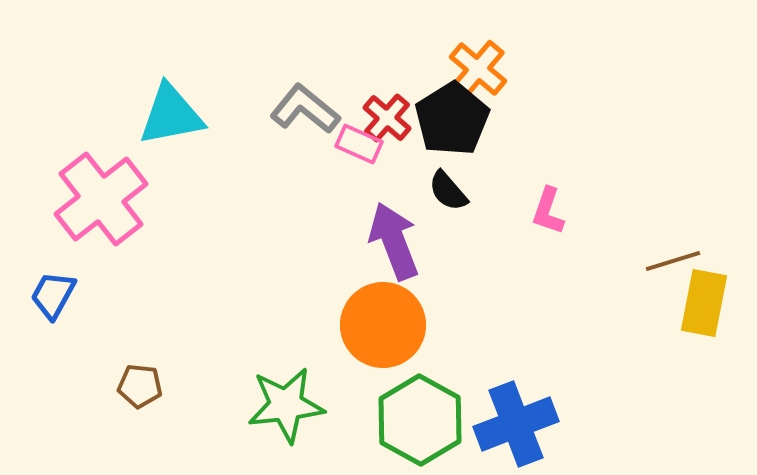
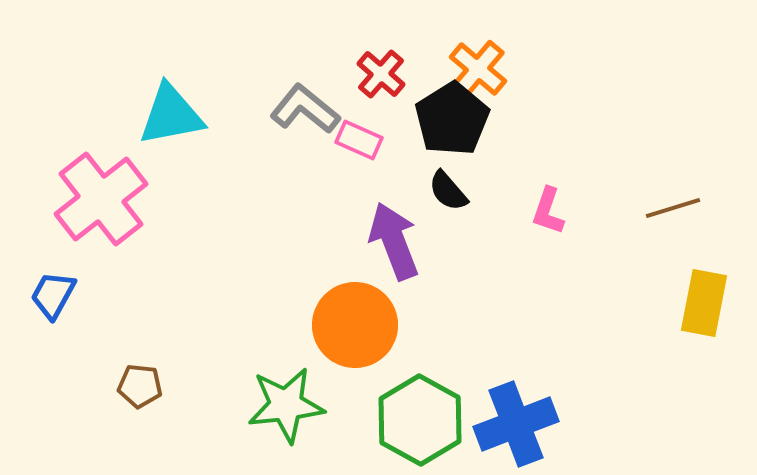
red cross: moved 6 px left, 44 px up
pink rectangle: moved 4 px up
brown line: moved 53 px up
orange circle: moved 28 px left
